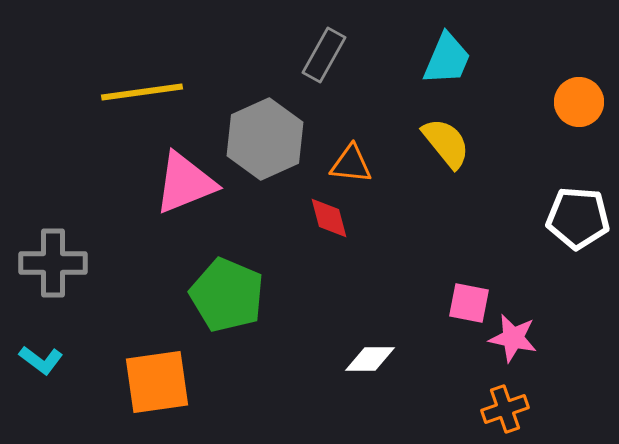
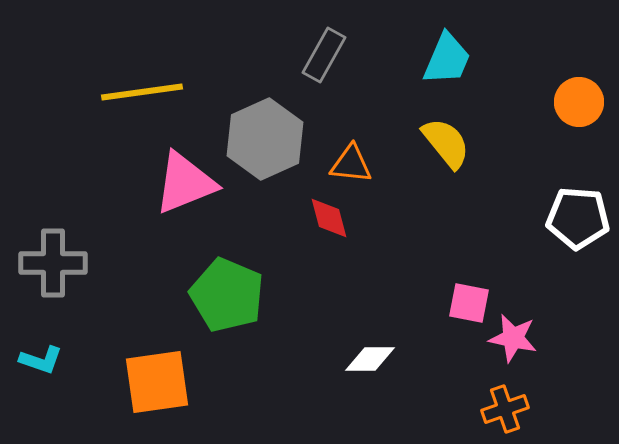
cyan L-shape: rotated 18 degrees counterclockwise
